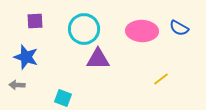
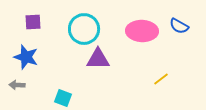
purple square: moved 2 px left, 1 px down
blue semicircle: moved 2 px up
